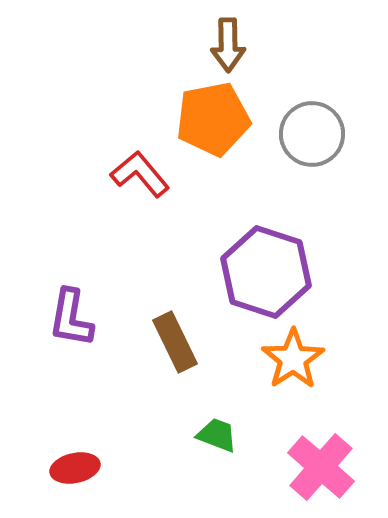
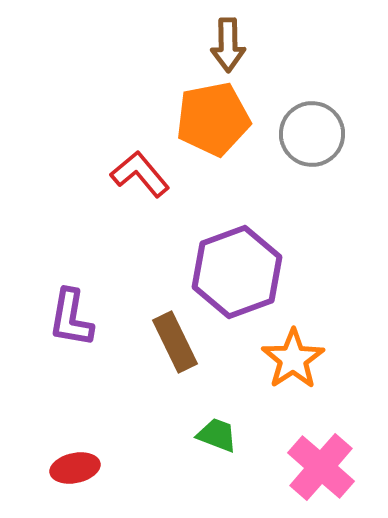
purple hexagon: moved 29 px left; rotated 22 degrees clockwise
